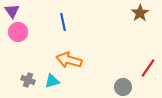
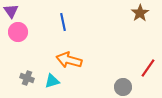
purple triangle: moved 1 px left
gray cross: moved 1 px left, 2 px up
